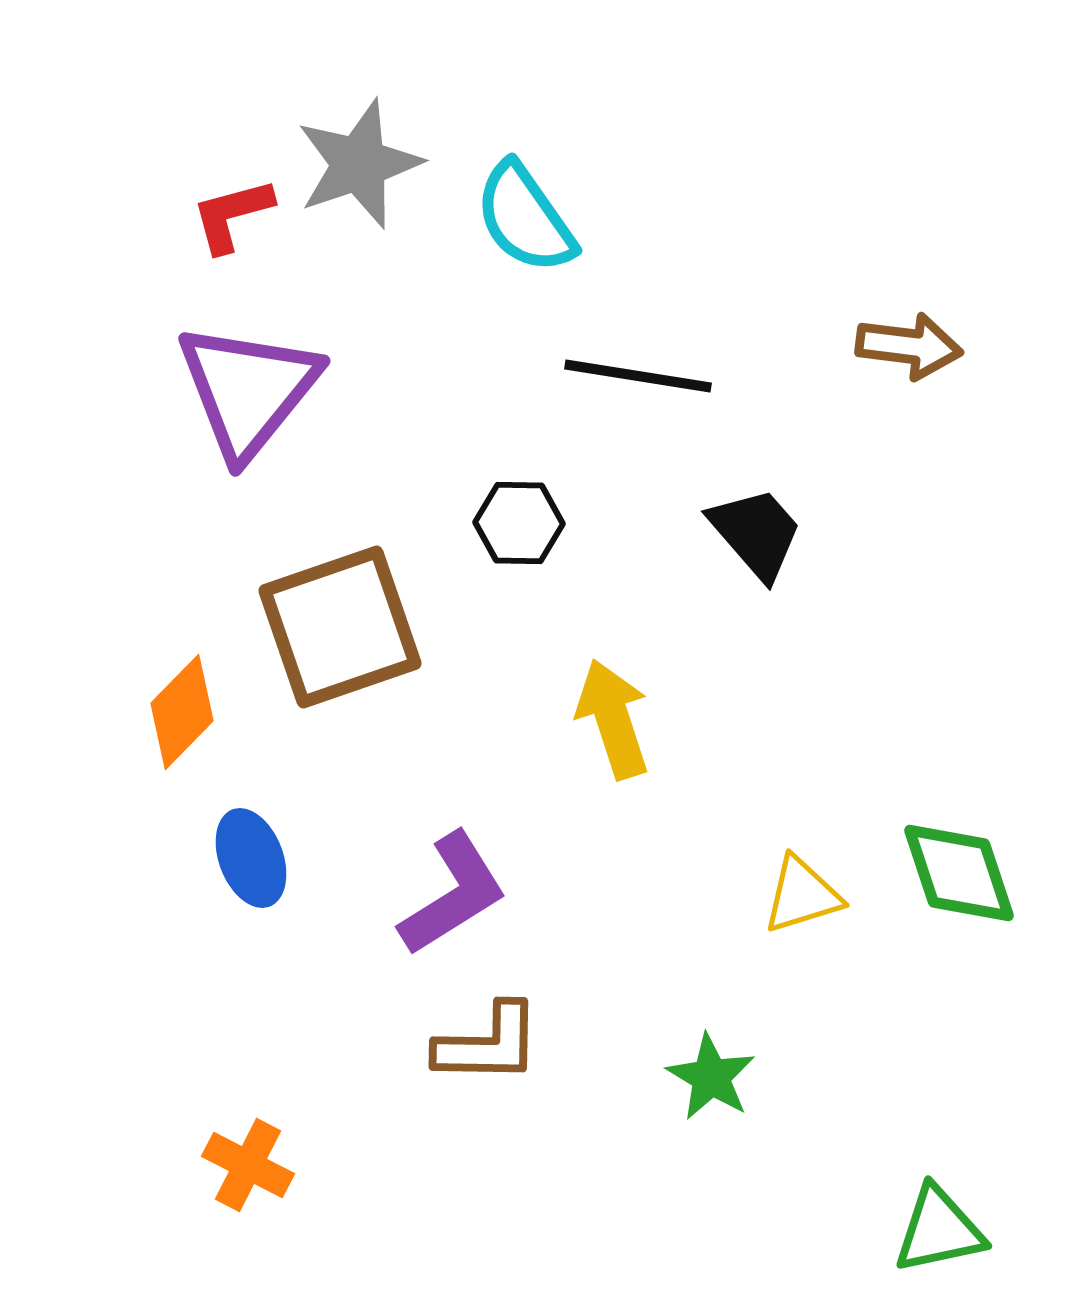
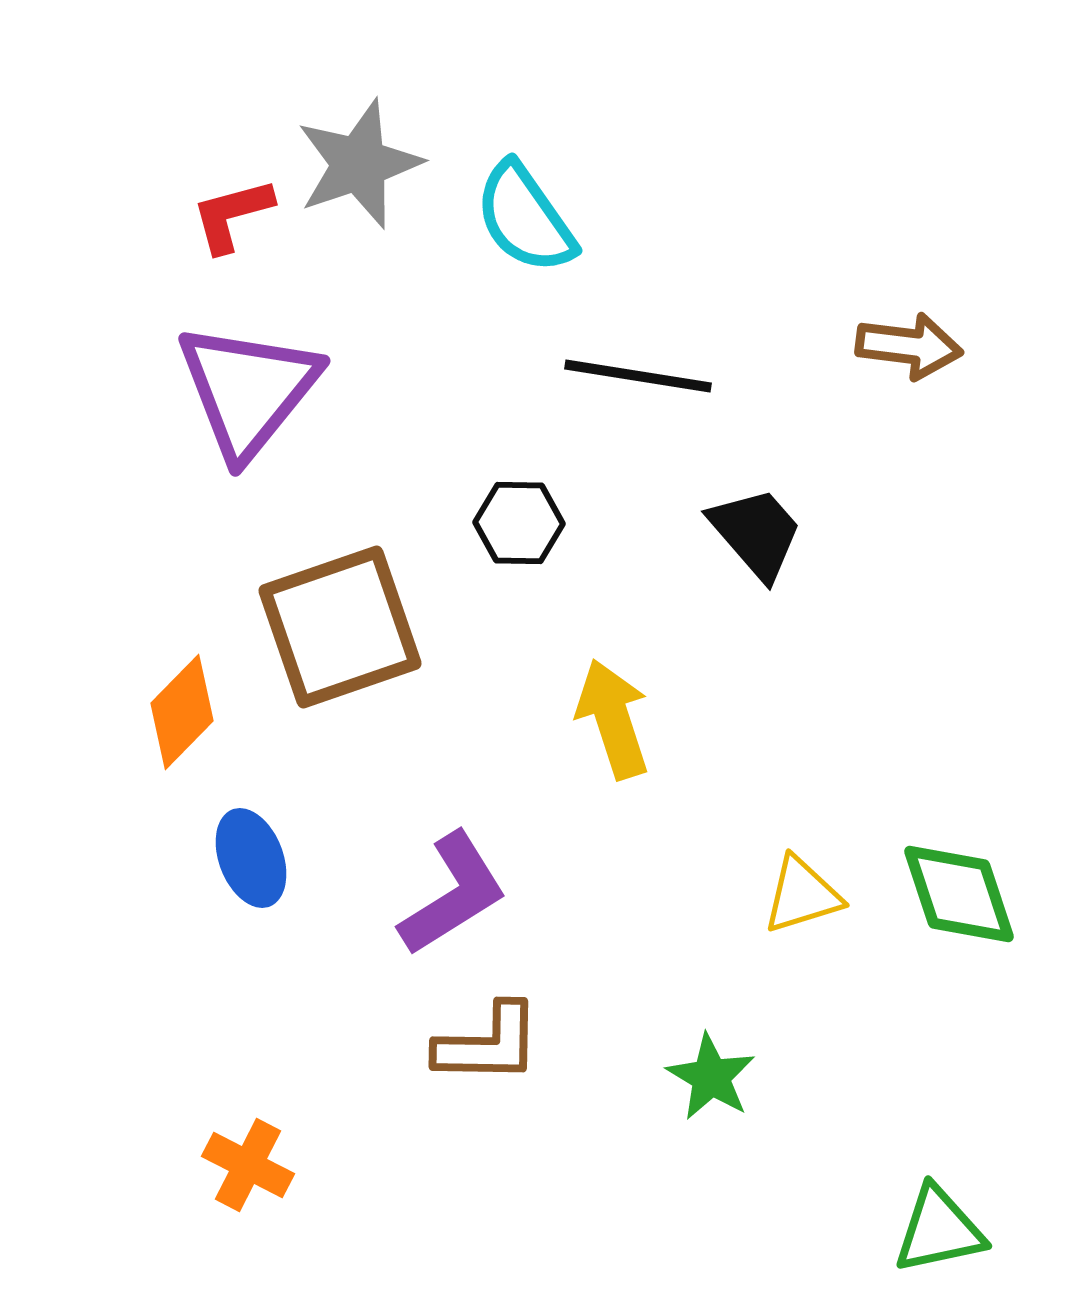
green diamond: moved 21 px down
